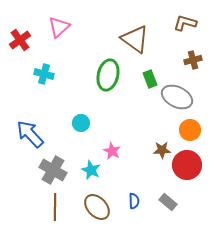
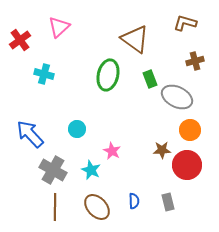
brown cross: moved 2 px right, 1 px down
cyan circle: moved 4 px left, 6 px down
gray rectangle: rotated 36 degrees clockwise
